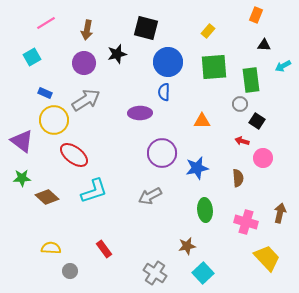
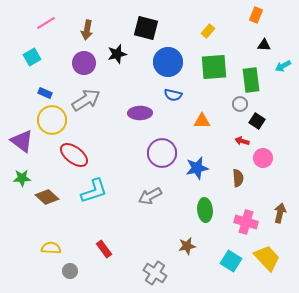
blue semicircle at (164, 92): moved 9 px right, 3 px down; rotated 78 degrees counterclockwise
yellow circle at (54, 120): moved 2 px left
cyan square at (203, 273): moved 28 px right, 12 px up; rotated 15 degrees counterclockwise
